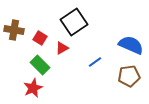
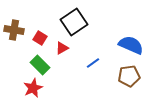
blue line: moved 2 px left, 1 px down
